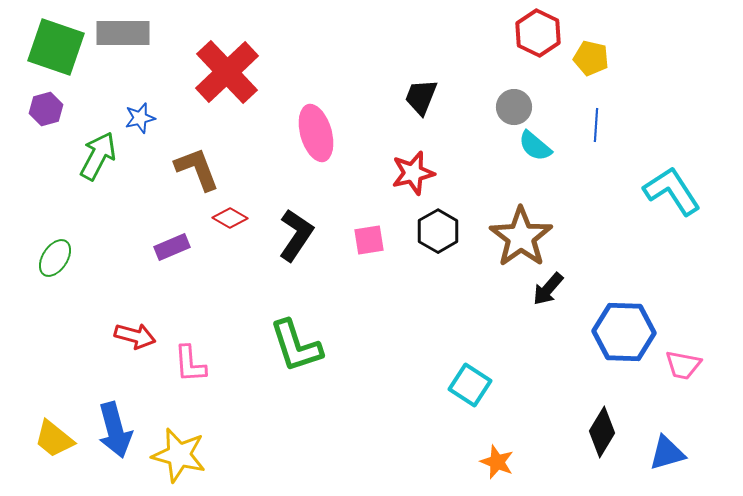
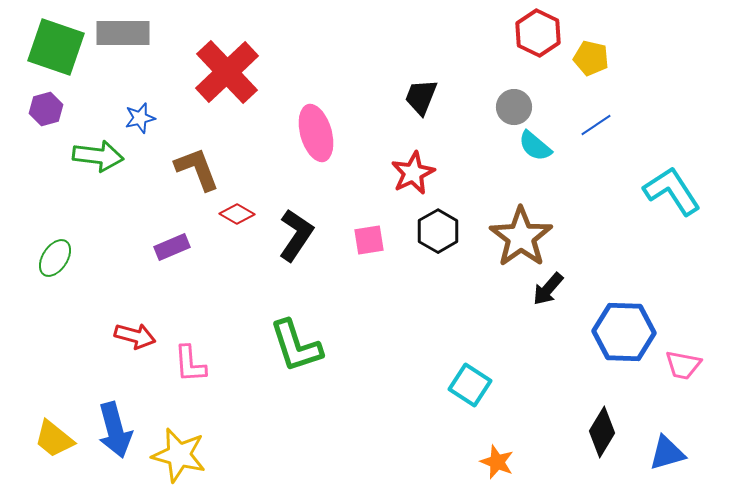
blue line: rotated 52 degrees clockwise
green arrow: rotated 69 degrees clockwise
red star: rotated 12 degrees counterclockwise
red diamond: moved 7 px right, 4 px up
